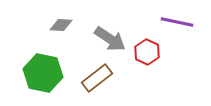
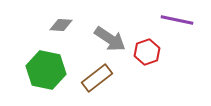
purple line: moved 2 px up
red hexagon: rotated 15 degrees clockwise
green hexagon: moved 3 px right, 3 px up
